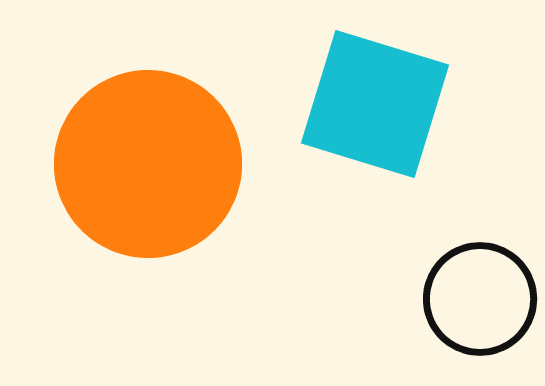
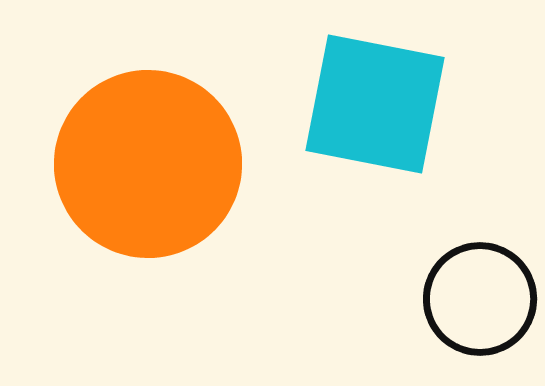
cyan square: rotated 6 degrees counterclockwise
